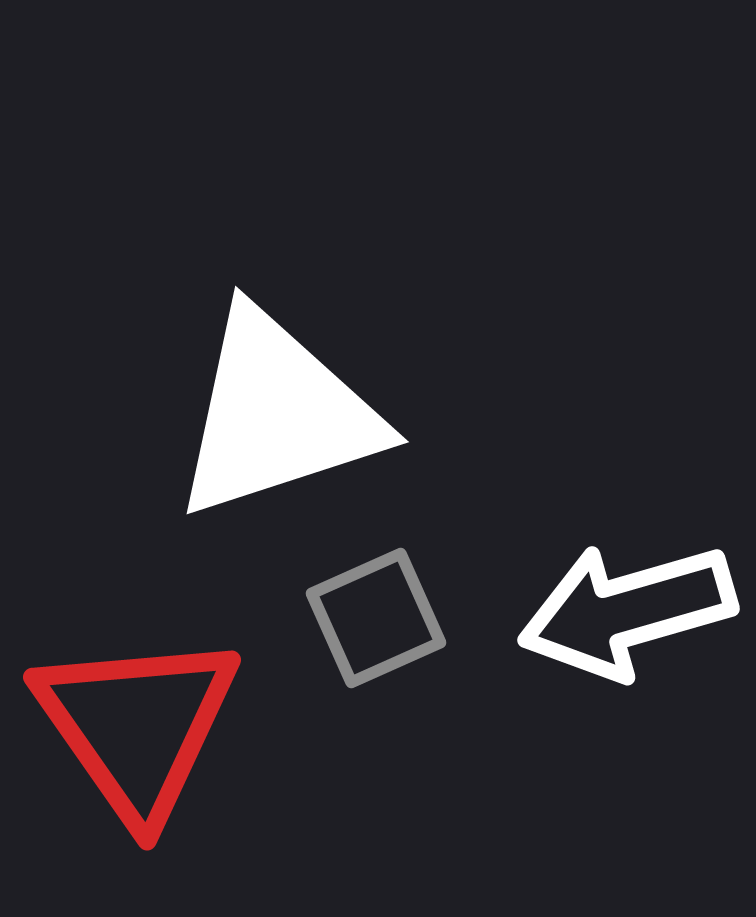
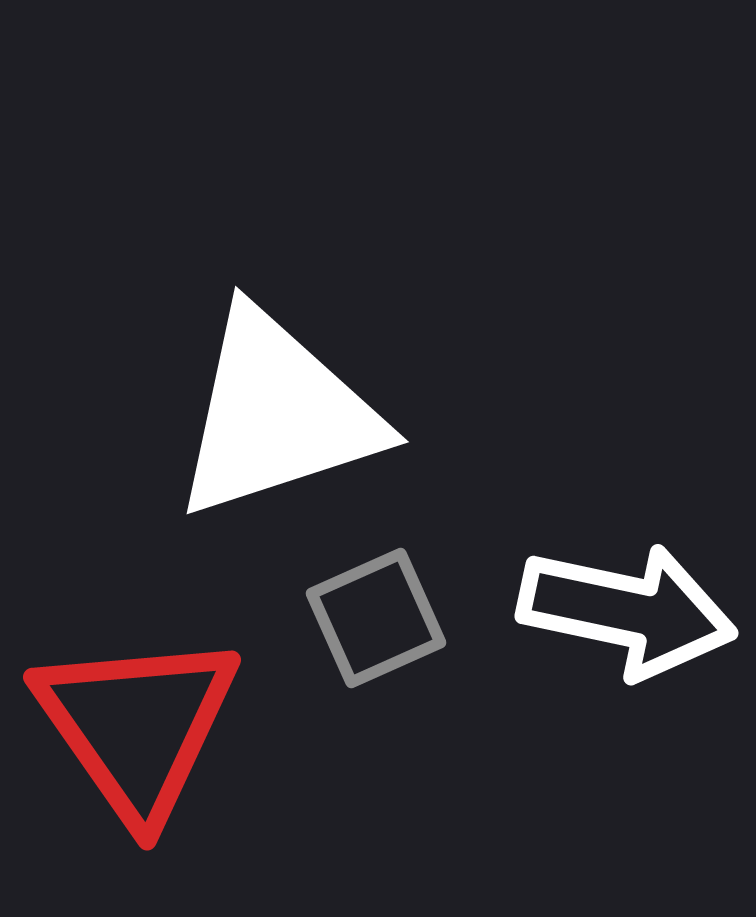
white arrow: rotated 152 degrees counterclockwise
